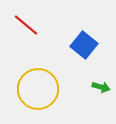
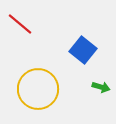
red line: moved 6 px left, 1 px up
blue square: moved 1 px left, 5 px down
